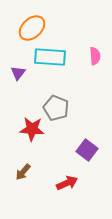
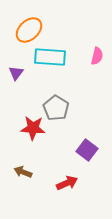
orange ellipse: moved 3 px left, 2 px down
pink semicircle: moved 2 px right; rotated 18 degrees clockwise
purple triangle: moved 2 px left
gray pentagon: rotated 10 degrees clockwise
red star: moved 1 px right, 1 px up
brown arrow: rotated 72 degrees clockwise
